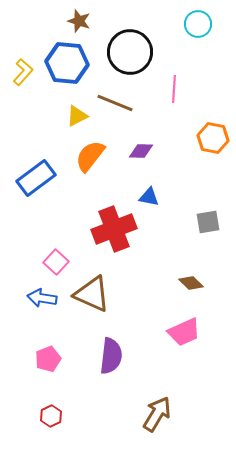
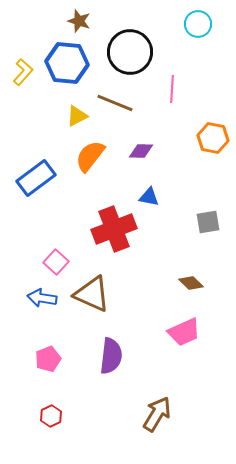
pink line: moved 2 px left
